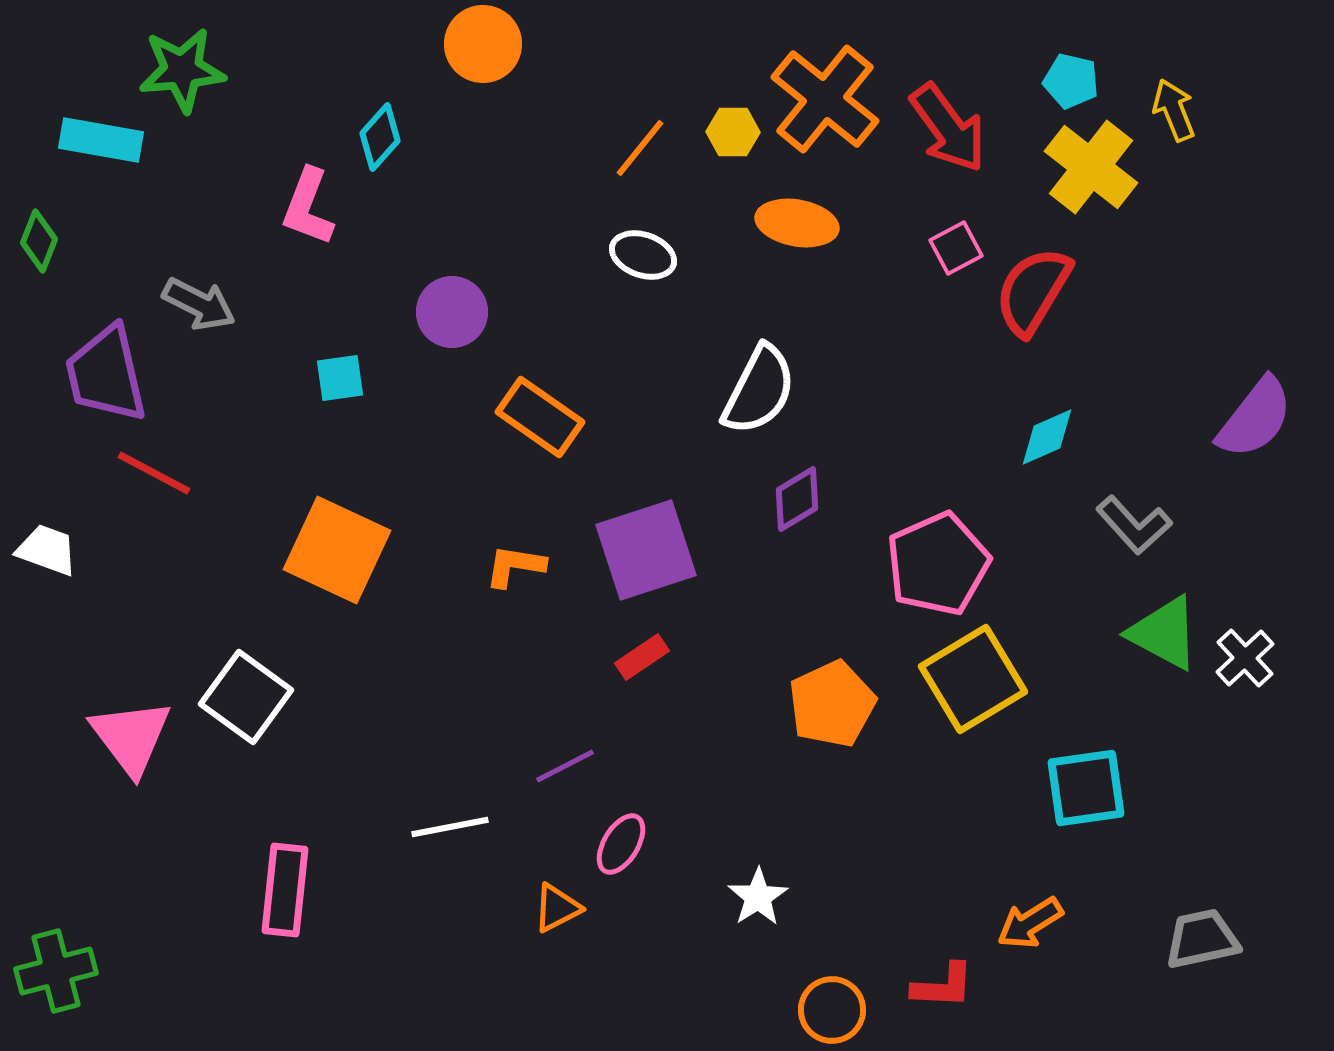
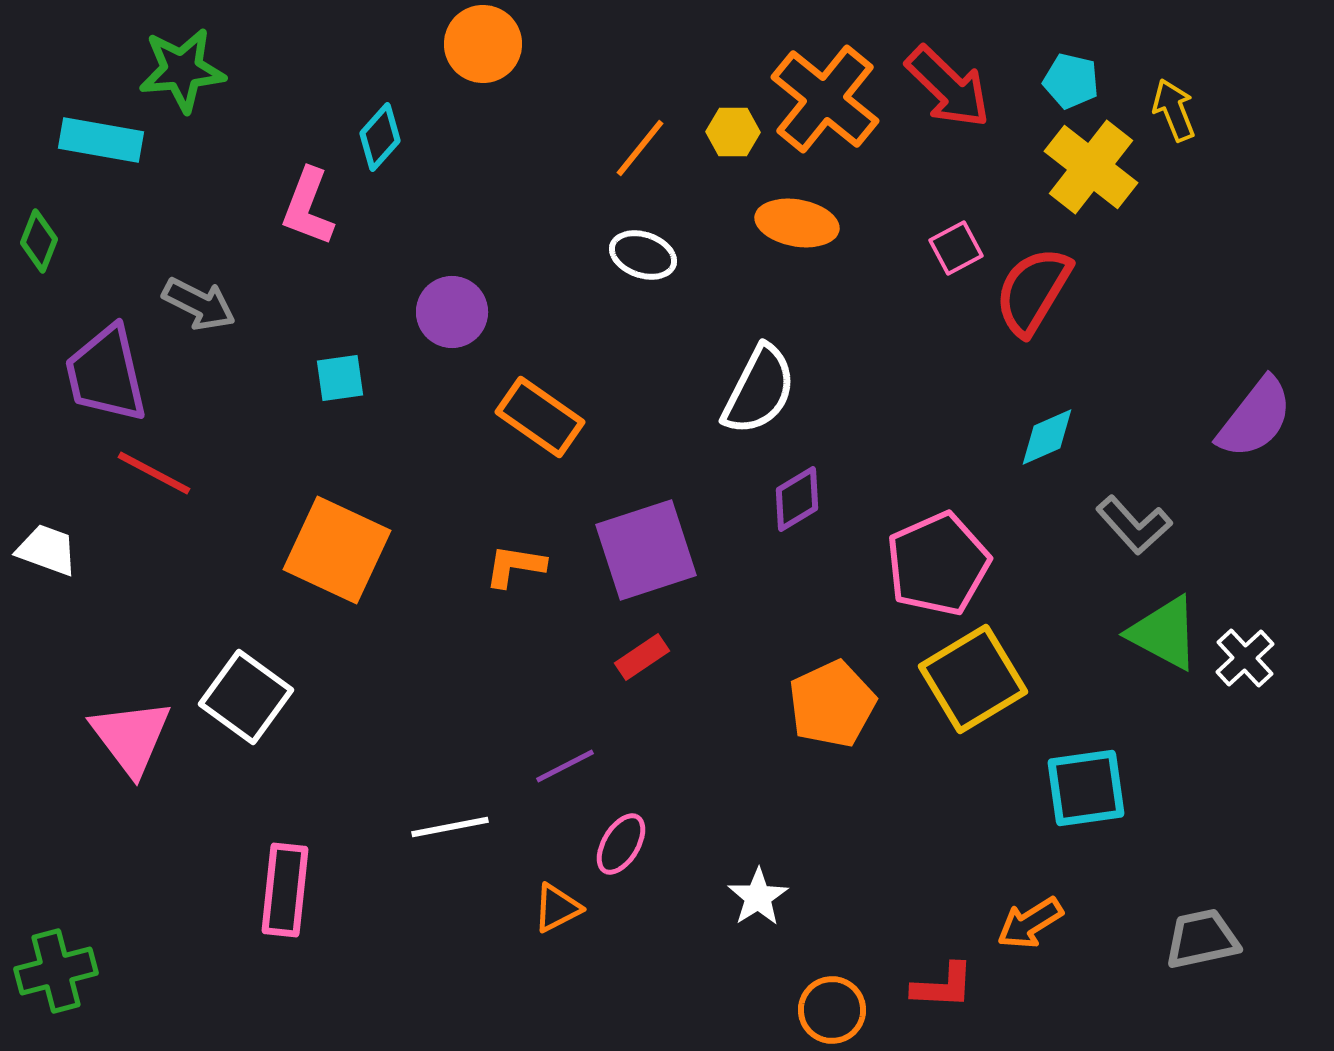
red arrow at (948, 128): moved 41 px up; rotated 10 degrees counterclockwise
